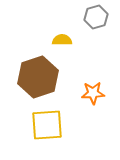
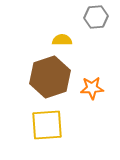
gray hexagon: rotated 10 degrees clockwise
brown hexagon: moved 12 px right
orange star: moved 1 px left, 5 px up
